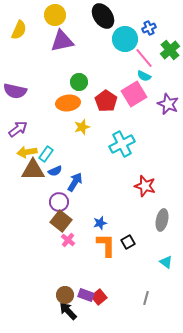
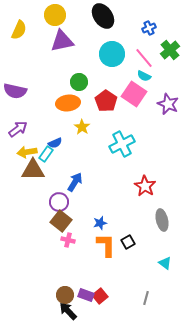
cyan circle: moved 13 px left, 15 px down
pink square: rotated 25 degrees counterclockwise
yellow star: rotated 21 degrees counterclockwise
blue semicircle: moved 28 px up
red star: rotated 15 degrees clockwise
gray ellipse: rotated 25 degrees counterclockwise
pink cross: rotated 24 degrees counterclockwise
cyan triangle: moved 1 px left, 1 px down
red square: moved 1 px right, 1 px up
